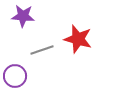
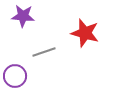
red star: moved 7 px right, 6 px up
gray line: moved 2 px right, 2 px down
